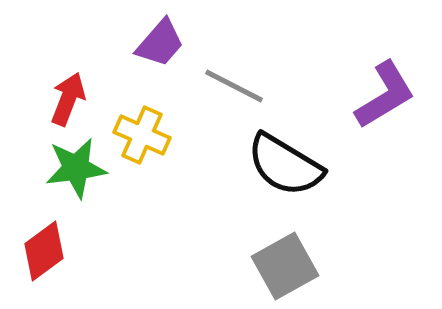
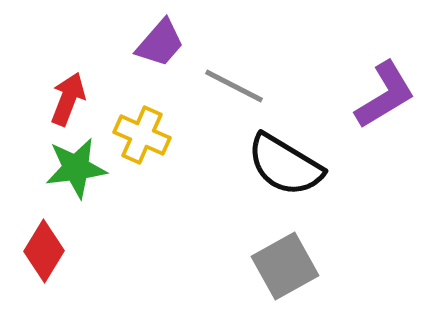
red diamond: rotated 22 degrees counterclockwise
